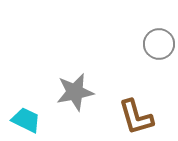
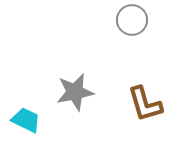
gray circle: moved 27 px left, 24 px up
brown L-shape: moved 9 px right, 13 px up
